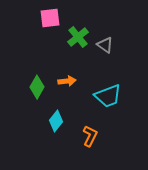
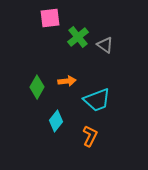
cyan trapezoid: moved 11 px left, 4 px down
